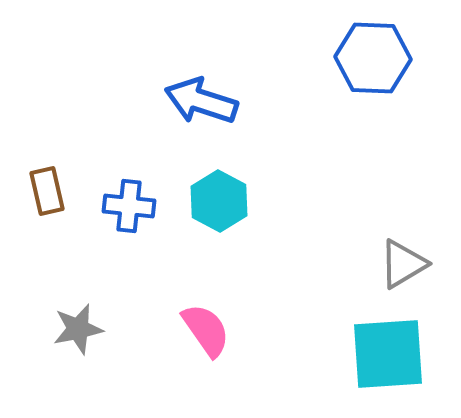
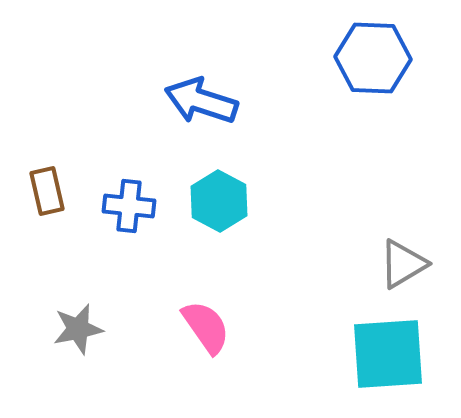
pink semicircle: moved 3 px up
